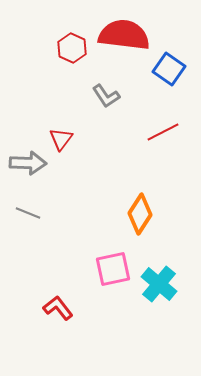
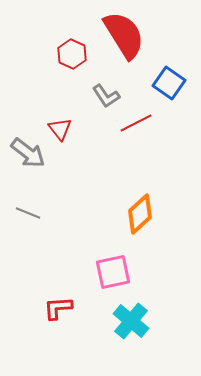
red semicircle: rotated 51 degrees clockwise
red hexagon: moved 6 px down
blue square: moved 14 px down
red line: moved 27 px left, 9 px up
red triangle: moved 1 px left, 10 px up; rotated 15 degrees counterclockwise
gray arrow: moved 10 px up; rotated 36 degrees clockwise
orange diamond: rotated 15 degrees clockwise
pink square: moved 3 px down
cyan cross: moved 28 px left, 37 px down
red L-shape: rotated 56 degrees counterclockwise
